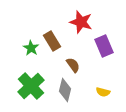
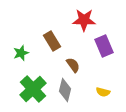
red star: moved 3 px right, 2 px up; rotated 15 degrees counterclockwise
green star: moved 10 px left, 5 px down; rotated 21 degrees clockwise
green cross: moved 2 px right, 3 px down
